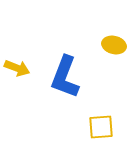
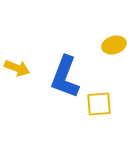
yellow ellipse: rotated 30 degrees counterclockwise
yellow square: moved 2 px left, 23 px up
